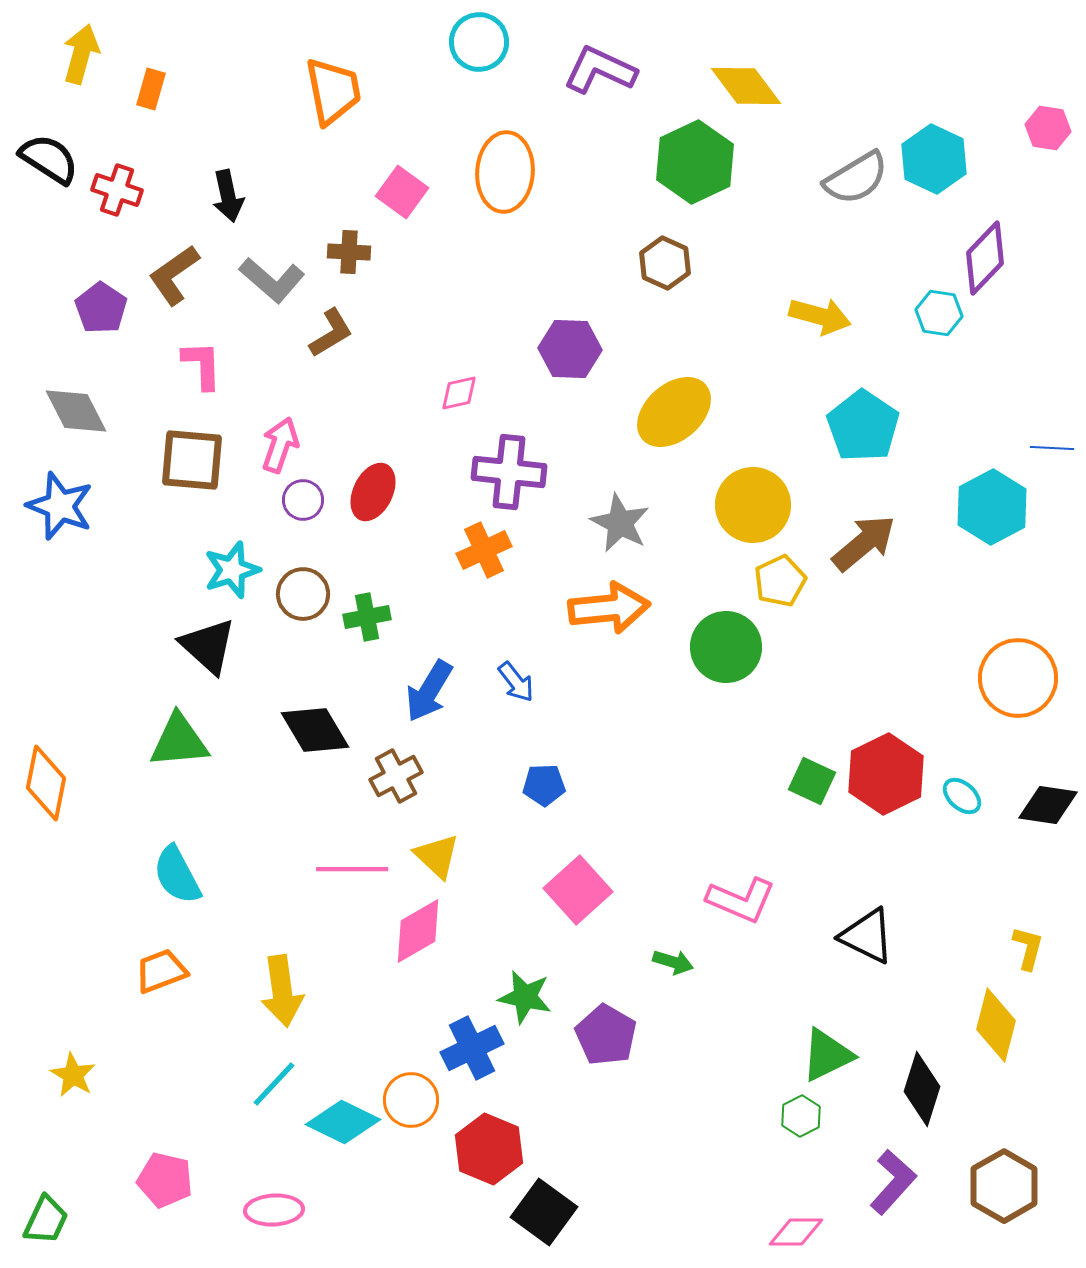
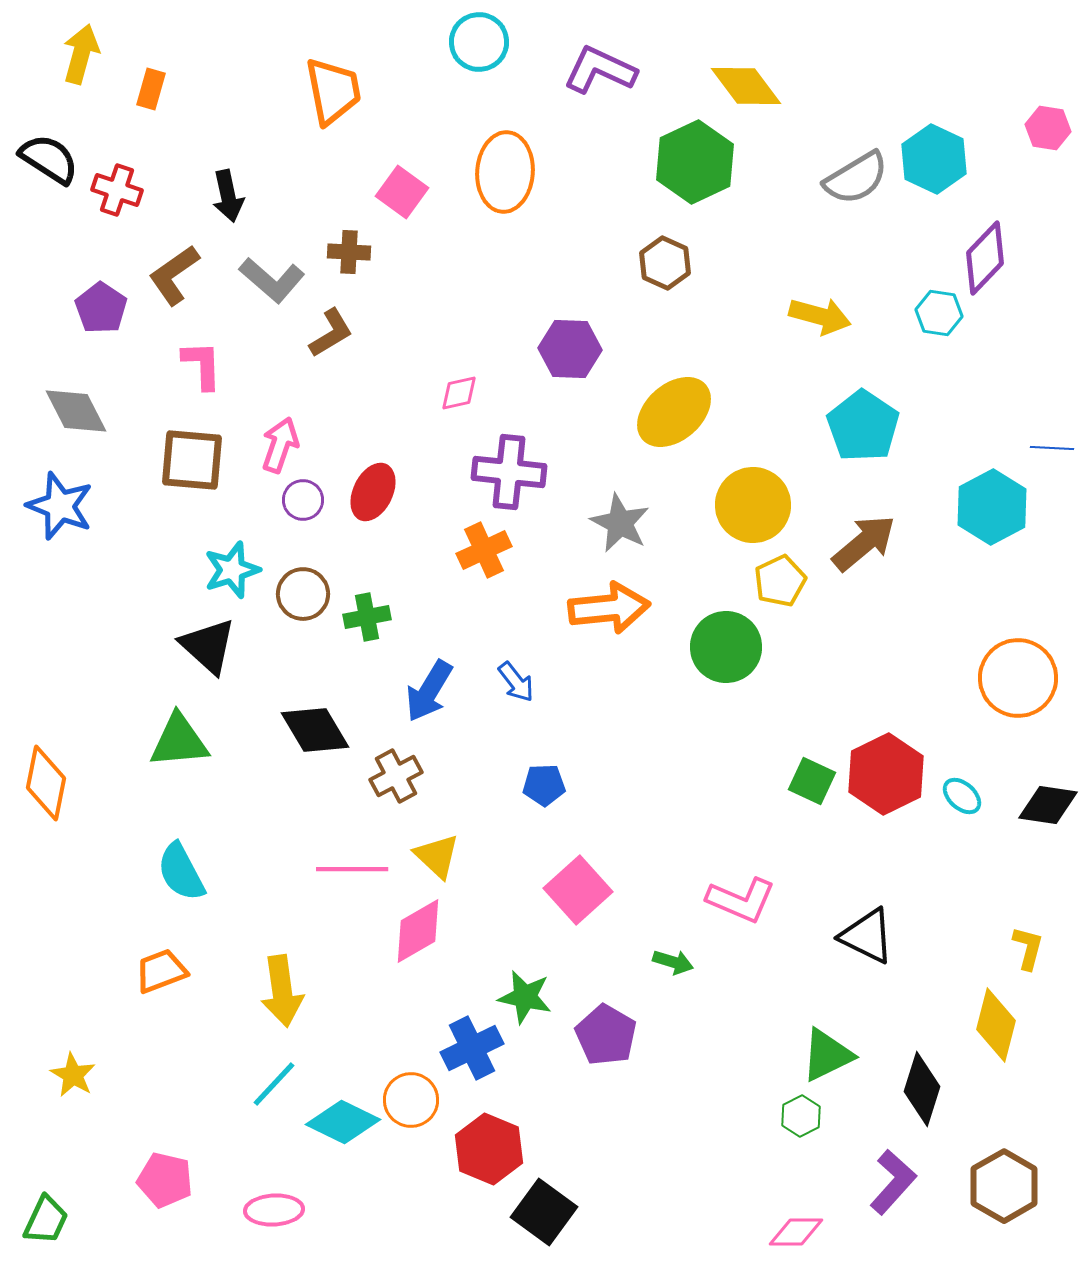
cyan semicircle at (177, 875): moved 4 px right, 3 px up
